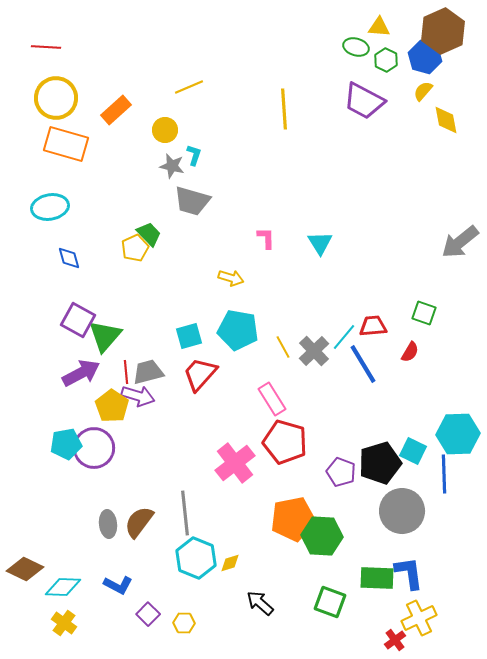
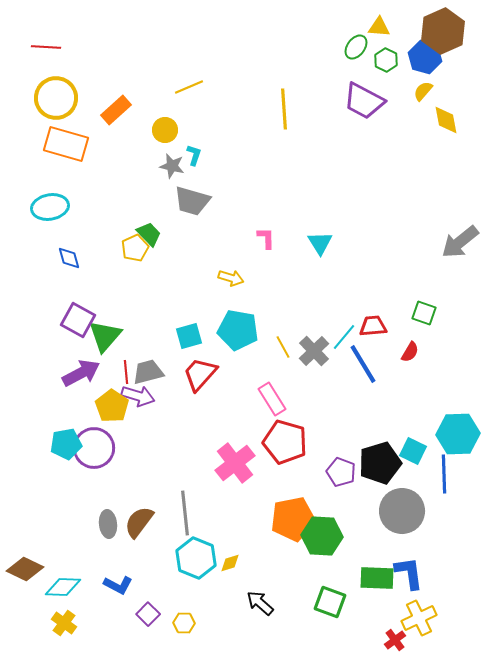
green ellipse at (356, 47): rotated 70 degrees counterclockwise
